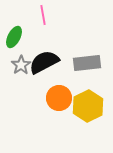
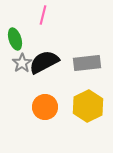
pink line: rotated 24 degrees clockwise
green ellipse: moved 1 px right, 2 px down; rotated 45 degrees counterclockwise
gray star: moved 1 px right, 2 px up
orange circle: moved 14 px left, 9 px down
